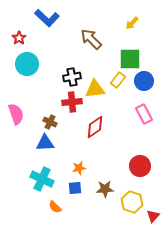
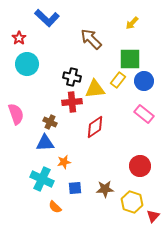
black cross: rotated 24 degrees clockwise
pink rectangle: rotated 24 degrees counterclockwise
orange star: moved 15 px left, 6 px up
